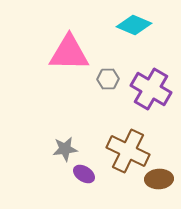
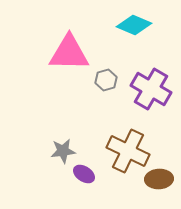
gray hexagon: moved 2 px left, 1 px down; rotated 15 degrees counterclockwise
gray star: moved 2 px left, 2 px down
